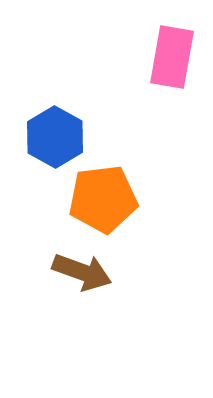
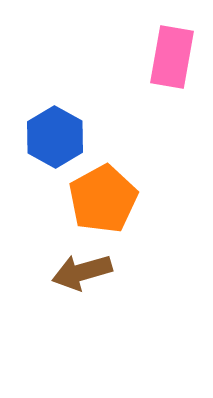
orange pentagon: rotated 22 degrees counterclockwise
brown arrow: rotated 144 degrees clockwise
